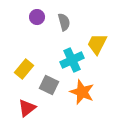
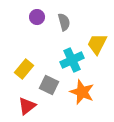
red triangle: moved 2 px up
